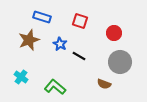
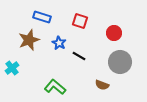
blue star: moved 1 px left, 1 px up
cyan cross: moved 9 px left, 9 px up; rotated 16 degrees clockwise
brown semicircle: moved 2 px left, 1 px down
